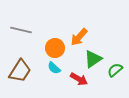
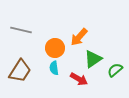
cyan semicircle: rotated 40 degrees clockwise
